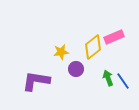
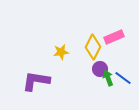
yellow diamond: rotated 25 degrees counterclockwise
purple circle: moved 24 px right
blue line: moved 3 px up; rotated 18 degrees counterclockwise
